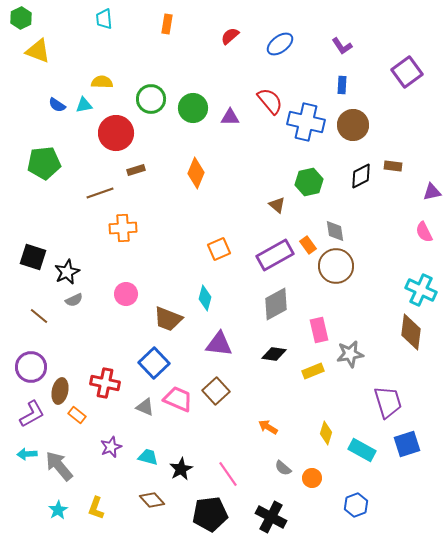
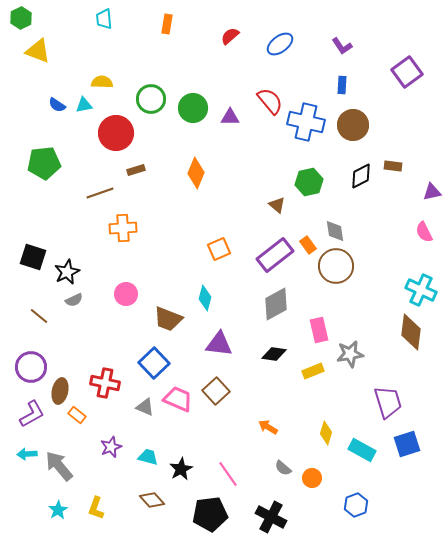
purple rectangle at (275, 255): rotated 9 degrees counterclockwise
